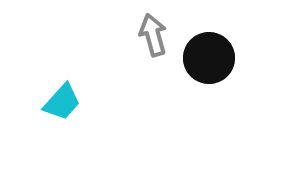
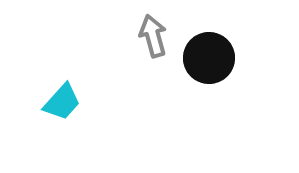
gray arrow: moved 1 px down
